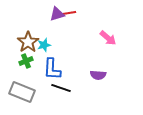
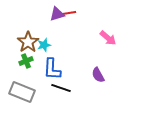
purple semicircle: rotated 56 degrees clockwise
